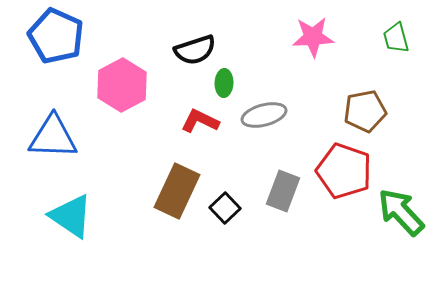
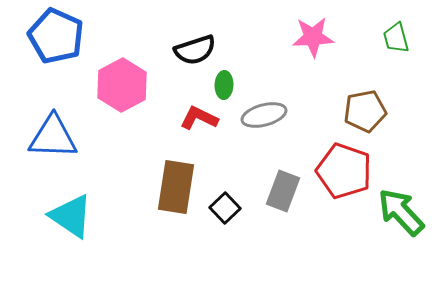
green ellipse: moved 2 px down
red L-shape: moved 1 px left, 3 px up
brown rectangle: moved 1 px left, 4 px up; rotated 16 degrees counterclockwise
